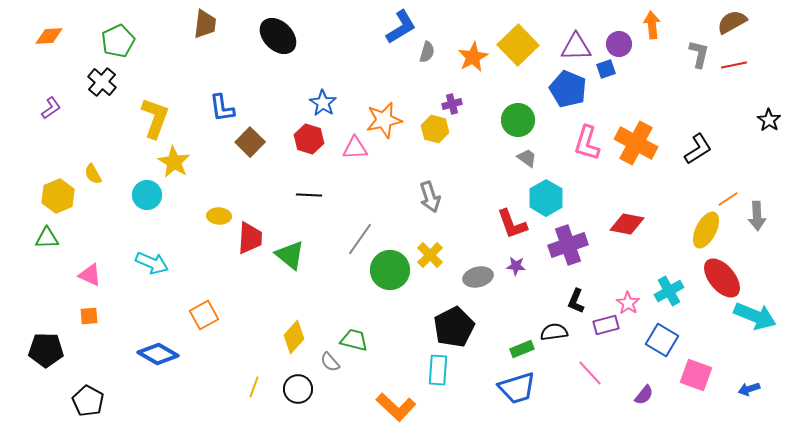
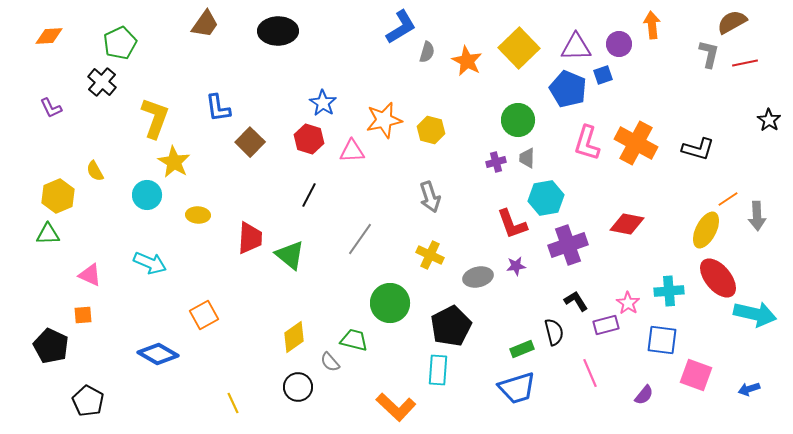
brown trapezoid at (205, 24): rotated 28 degrees clockwise
black ellipse at (278, 36): moved 5 px up; rotated 45 degrees counterclockwise
green pentagon at (118, 41): moved 2 px right, 2 px down
yellow square at (518, 45): moved 1 px right, 3 px down
gray L-shape at (699, 54): moved 10 px right
orange star at (473, 57): moved 6 px left, 4 px down; rotated 16 degrees counterclockwise
red line at (734, 65): moved 11 px right, 2 px up
blue square at (606, 69): moved 3 px left, 6 px down
purple cross at (452, 104): moved 44 px right, 58 px down
purple L-shape at (51, 108): rotated 100 degrees clockwise
blue L-shape at (222, 108): moved 4 px left
yellow hexagon at (435, 129): moved 4 px left, 1 px down
pink triangle at (355, 148): moved 3 px left, 3 px down
black L-shape at (698, 149): rotated 48 degrees clockwise
gray trapezoid at (527, 158): rotated 125 degrees counterclockwise
yellow semicircle at (93, 174): moved 2 px right, 3 px up
black line at (309, 195): rotated 65 degrees counterclockwise
cyan hexagon at (546, 198): rotated 20 degrees clockwise
yellow ellipse at (219, 216): moved 21 px left, 1 px up
green triangle at (47, 238): moved 1 px right, 4 px up
yellow cross at (430, 255): rotated 20 degrees counterclockwise
cyan arrow at (152, 263): moved 2 px left
purple star at (516, 266): rotated 12 degrees counterclockwise
green circle at (390, 270): moved 33 px down
red ellipse at (722, 278): moved 4 px left
cyan cross at (669, 291): rotated 24 degrees clockwise
black L-shape at (576, 301): rotated 125 degrees clockwise
orange square at (89, 316): moved 6 px left, 1 px up
cyan arrow at (755, 316): moved 2 px up; rotated 9 degrees counterclockwise
black pentagon at (454, 327): moved 3 px left, 1 px up
black semicircle at (554, 332): rotated 84 degrees clockwise
yellow diamond at (294, 337): rotated 12 degrees clockwise
blue square at (662, 340): rotated 24 degrees counterclockwise
black pentagon at (46, 350): moved 5 px right, 4 px up; rotated 24 degrees clockwise
pink line at (590, 373): rotated 20 degrees clockwise
yellow line at (254, 387): moved 21 px left, 16 px down; rotated 45 degrees counterclockwise
black circle at (298, 389): moved 2 px up
